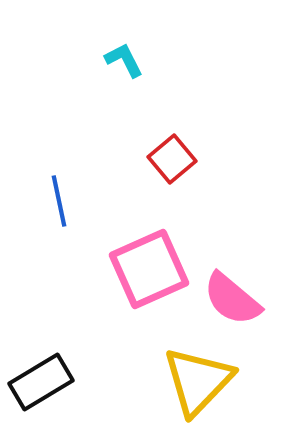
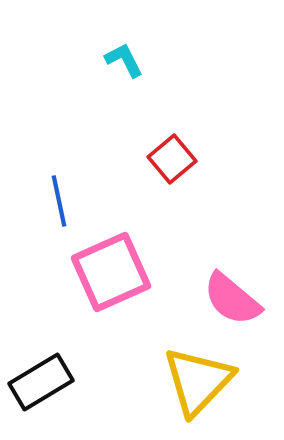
pink square: moved 38 px left, 3 px down
